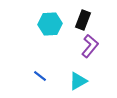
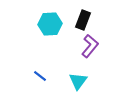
cyan triangle: rotated 24 degrees counterclockwise
